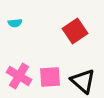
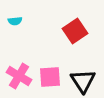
cyan semicircle: moved 2 px up
black triangle: rotated 16 degrees clockwise
